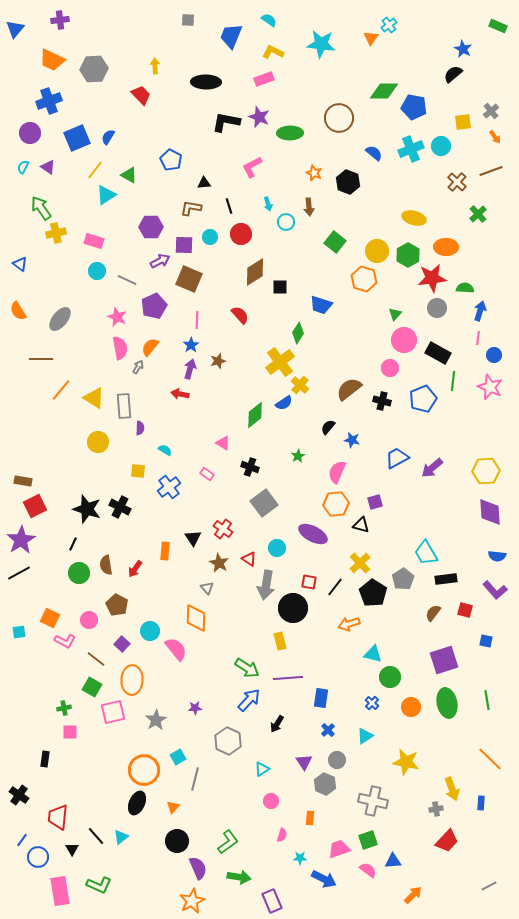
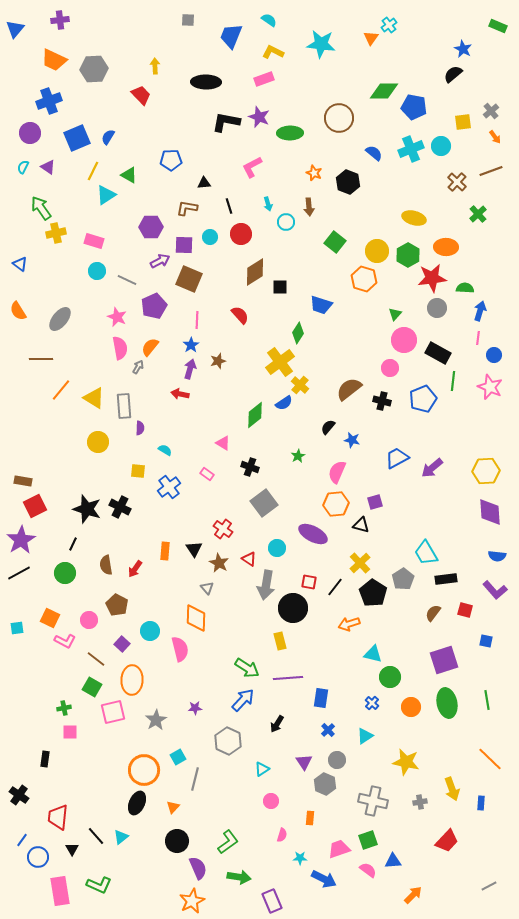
orange trapezoid at (52, 60): moved 2 px right
blue pentagon at (171, 160): rotated 30 degrees counterclockwise
yellow line at (95, 170): moved 2 px left, 1 px down; rotated 12 degrees counterclockwise
brown L-shape at (191, 208): moved 4 px left
black triangle at (193, 538): moved 1 px right, 11 px down
green circle at (79, 573): moved 14 px left
cyan square at (19, 632): moved 2 px left, 4 px up
pink semicircle at (176, 649): moved 4 px right; rotated 25 degrees clockwise
blue arrow at (249, 700): moved 6 px left
gray cross at (436, 809): moved 16 px left, 7 px up
